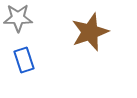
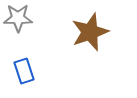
blue rectangle: moved 11 px down
